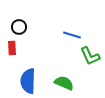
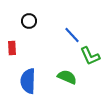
black circle: moved 10 px right, 6 px up
blue line: rotated 30 degrees clockwise
green semicircle: moved 3 px right, 6 px up
